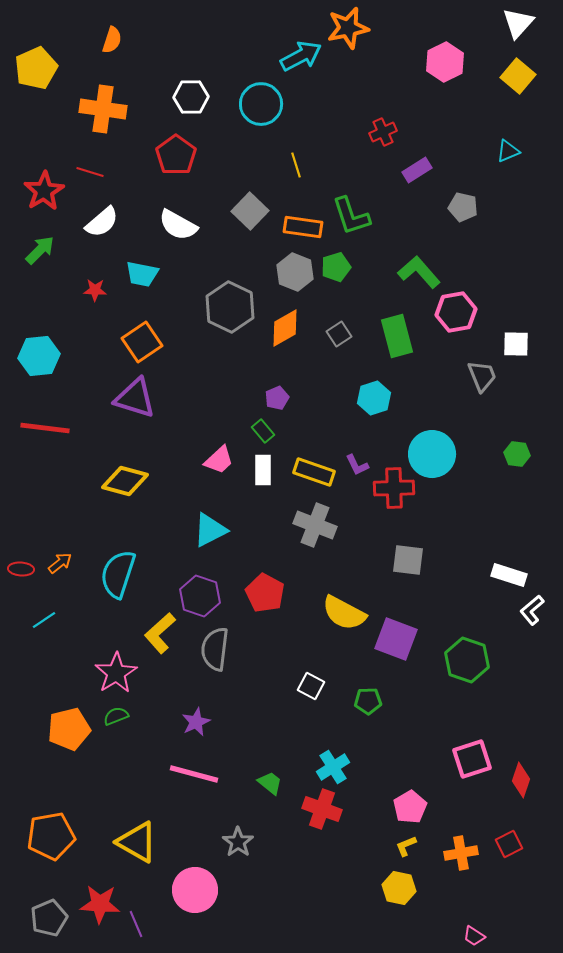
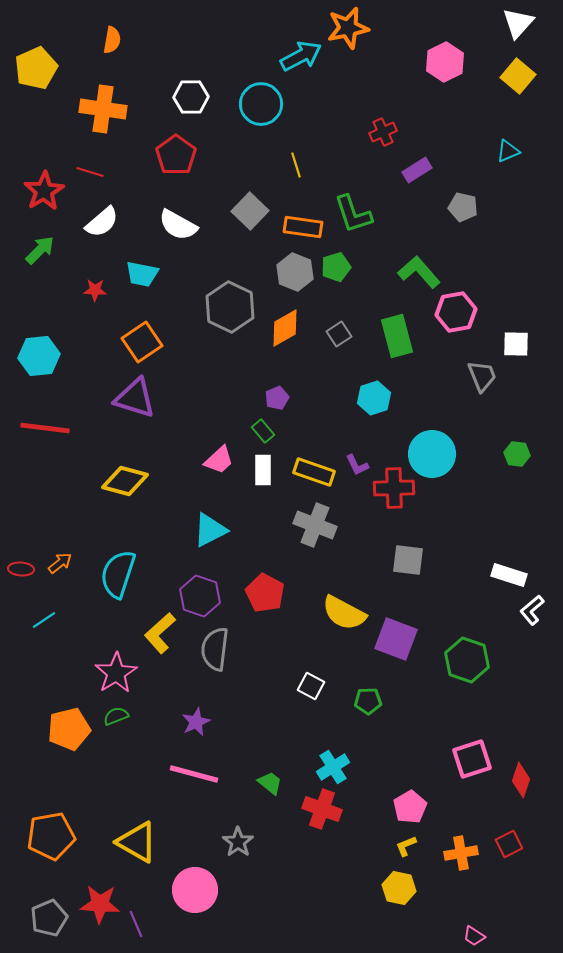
orange semicircle at (112, 40): rotated 8 degrees counterclockwise
green L-shape at (351, 216): moved 2 px right, 2 px up
